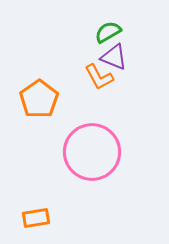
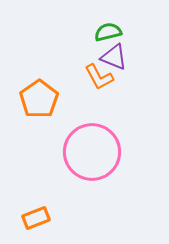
green semicircle: rotated 16 degrees clockwise
orange rectangle: rotated 12 degrees counterclockwise
